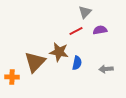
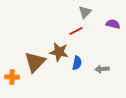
purple semicircle: moved 13 px right, 6 px up; rotated 24 degrees clockwise
gray arrow: moved 4 px left
